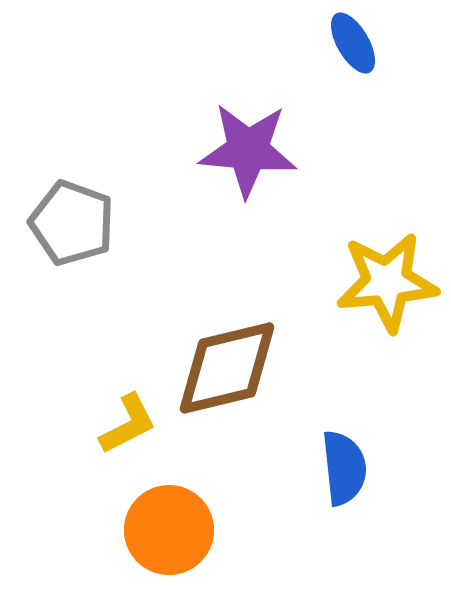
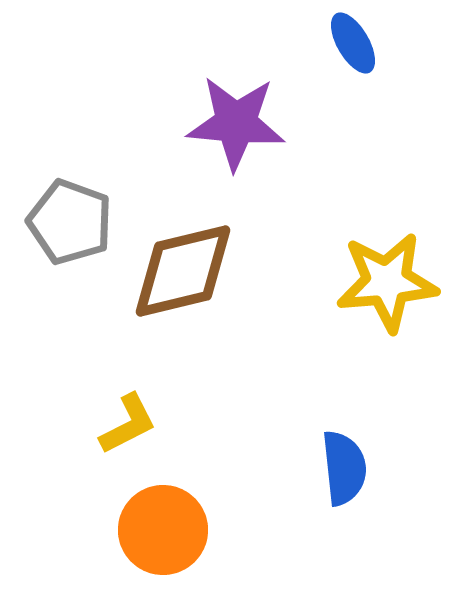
purple star: moved 12 px left, 27 px up
gray pentagon: moved 2 px left, 1 px up
brown diamond: moved 44 px left, 97 px up
orange circle: moved 6 px left
